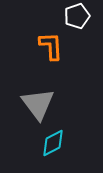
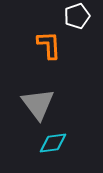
orange L-shape: moved 2 px left, 1 px up
cyan diamond: rotated 20 degrees clockwise
